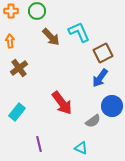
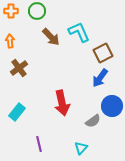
red arrow: rotated 25 degrees clockwise
cyan triangle: rotated 48 degrees clockwise
